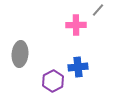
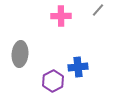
pink cross: moved 15 px left, 9 px up
